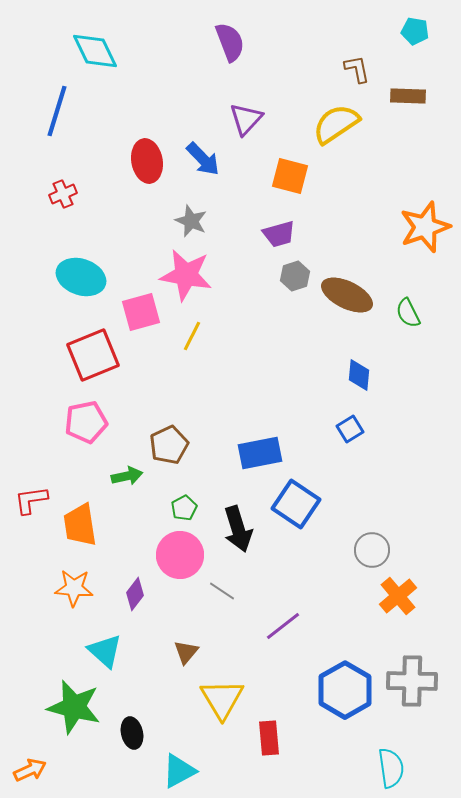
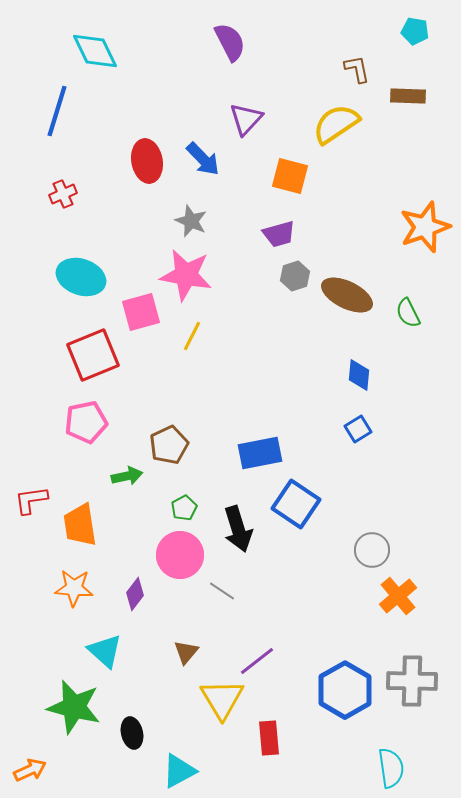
purple semicircle at (230, 42): rotated 6 degrees counterclockwise
blue square at (350, 429): moved 8 px right
purple line at (283, 626): moved 26 px left, 35 px down
